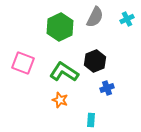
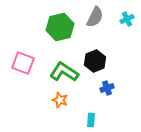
green hexagon: rotated 12 degrees clockwise
